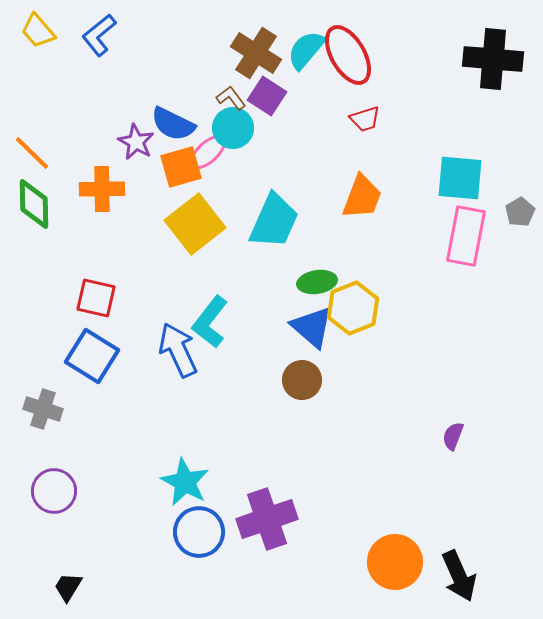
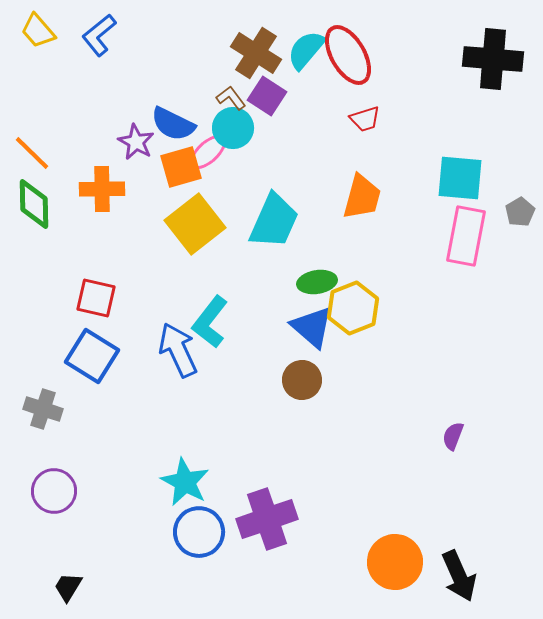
orange trapezoid: rotated 6 degrees counterclockwise
